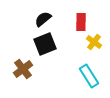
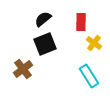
yellow cross: moved 1 px down
